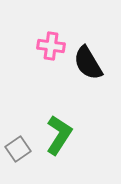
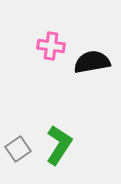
black semicircle: moved 4 px right, 1 px up; rotated 111 degrees clockwise
green L-shape: moved 10 px down
